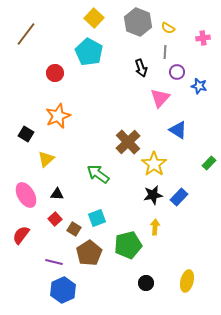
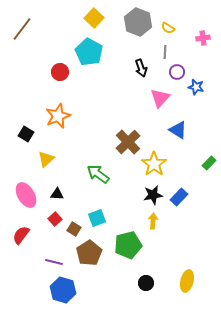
brown line: moved 4 px left, 5 px up
red circle: moved 5 px right, 1 px up
blue star: moved 3 px left, 1 px down
yellow arrow: moved 2 px left, 6 px up
blue hexagon: rotated 20 degrees counterclockwise
